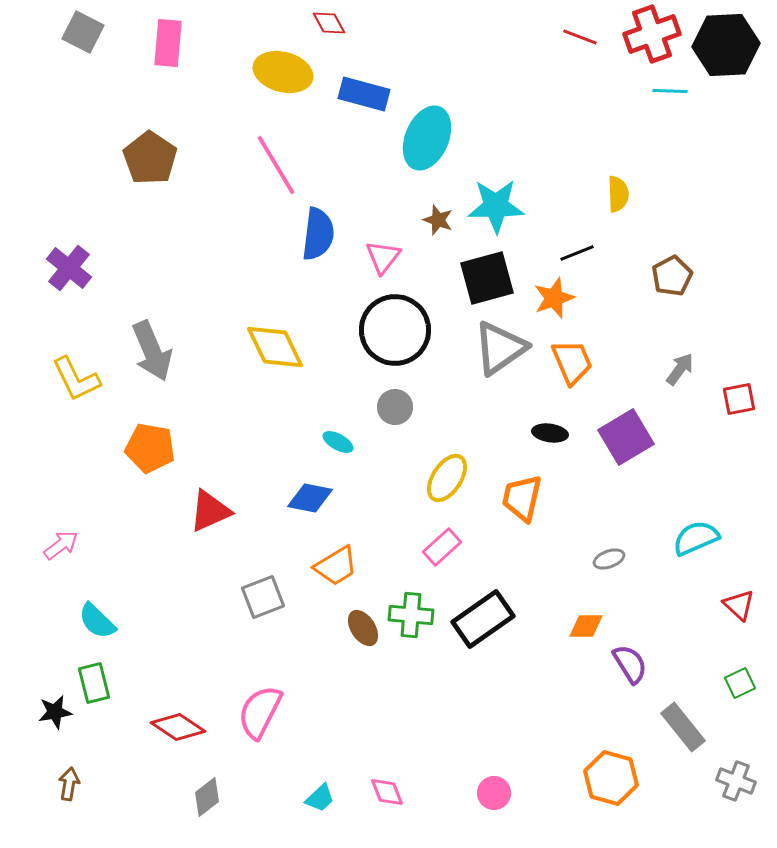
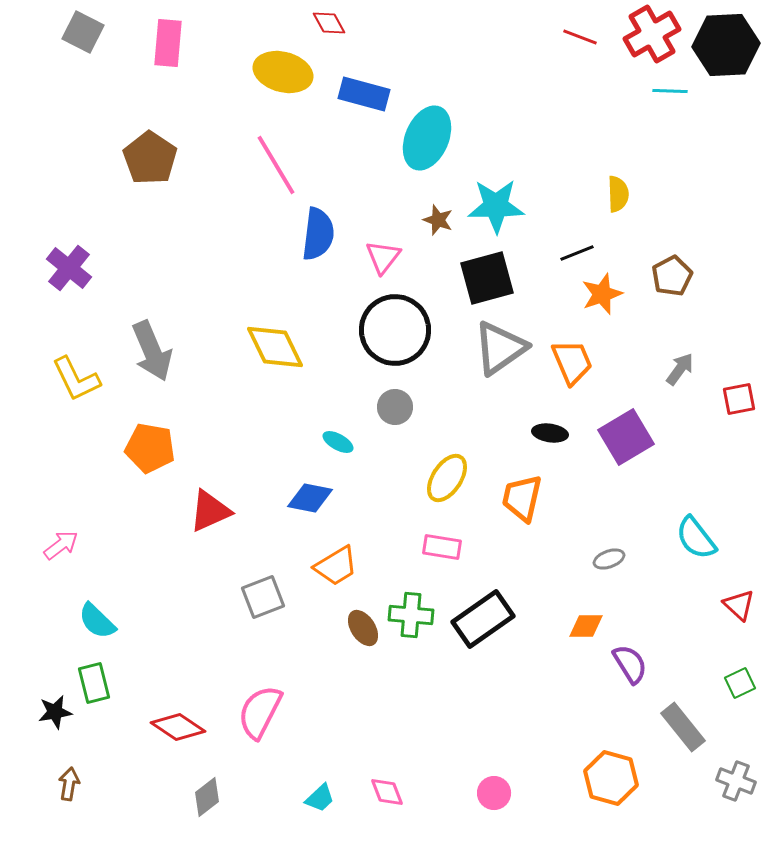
red cross at (652, 34): rotated 10 degrees counterclockwise
orange star at (554, 298): moved 48 px right, 4 px up
cyan semicircle at (696, 538): rotated 105 degrees counterclockwise
pink rectangle at (442, 547): rotated 51 degrees clockwise
